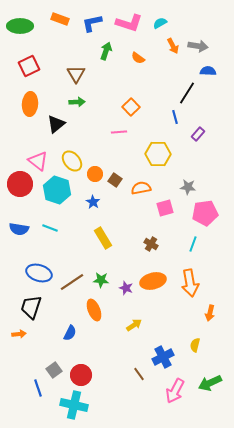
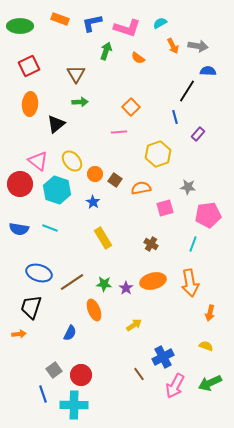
pink L-shape at (129, 23): moved 2 px left, 5 px down
black line at (187, 93): moved 2 px up
green arrow at (77, 102): moved 3 px right
yellow hexagon at (158, 154): rotated 20 degrees counterclockwise
pink pentagon at (205, 213): moved 3 px right, 2 px down
green star at (101, 280): moved 3 px right, 4 px down
purple star at (126, 288): rotated 16 degrees clockwise
yellow semicircle at (195, 345): moved 11 px right, 1 px down; rotated 96 degrees clockwise
blue line at (38, 388): moved 5 px right, 6 px down
pink arrow at (175, 391): moved 5 px up
cyan cross at (74, 405): rotated 12 degrees counterclockwise
